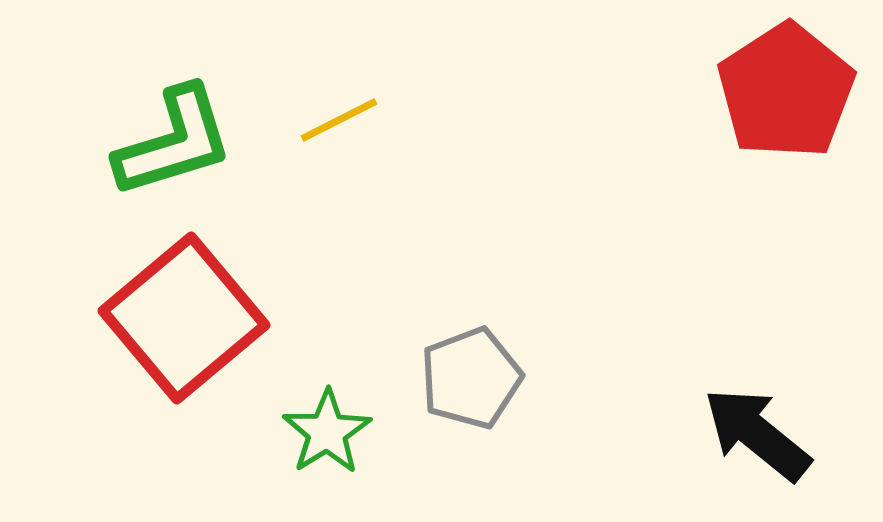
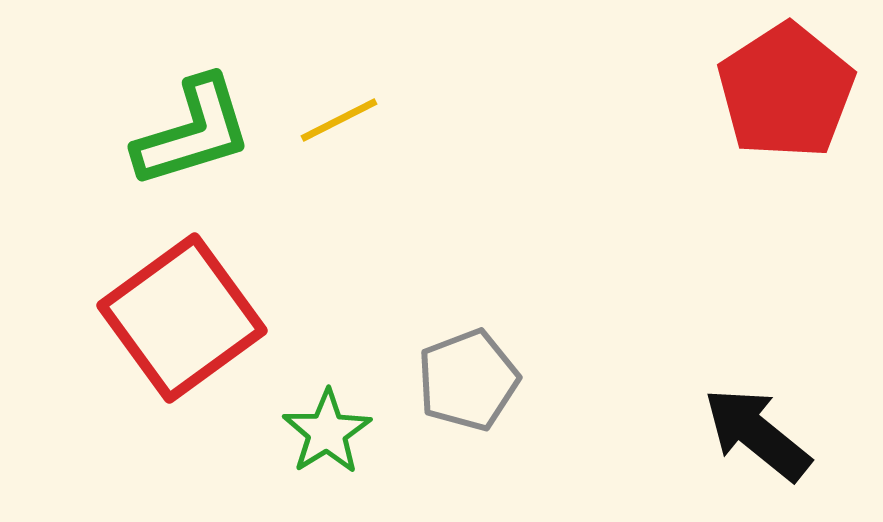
green L-shape: moved 19 px right, 10 px up
red square: moved 2 px left; rotated 4 degrees clockwise
gray pentagon: moved 3 px left, 2 px down
